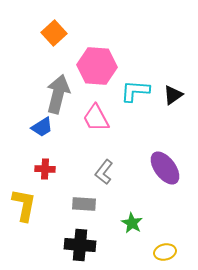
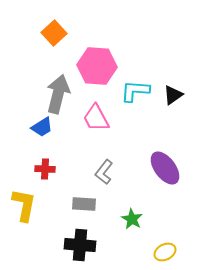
green star: moved 4 px up
yellow ellipse: rotated 15 degrees counterclockwise
